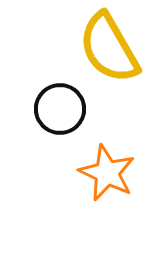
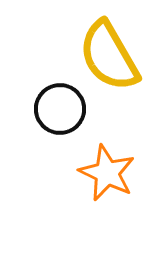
yellow semicircle: moved 8 px down
